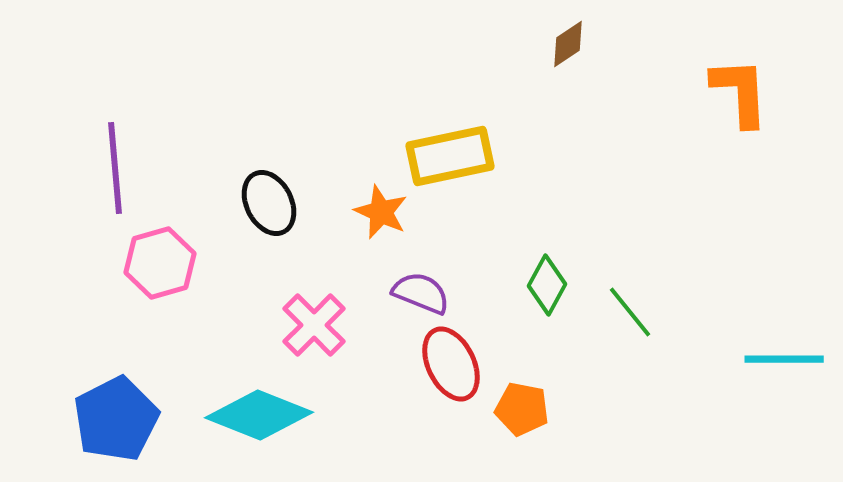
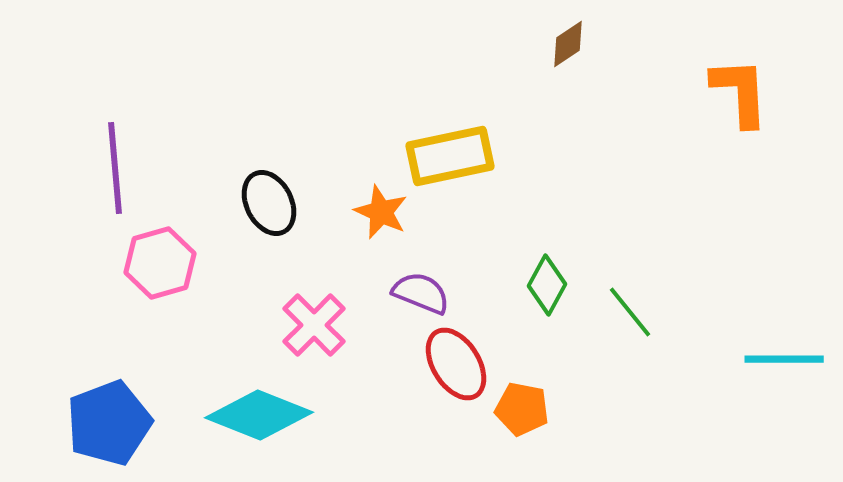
red ellipse: moved 5 px right; rotated 6 degrees counterclockwise
blue pentagon: moved 7 px left, 4 px down; rotated 6 degrees clockwise
